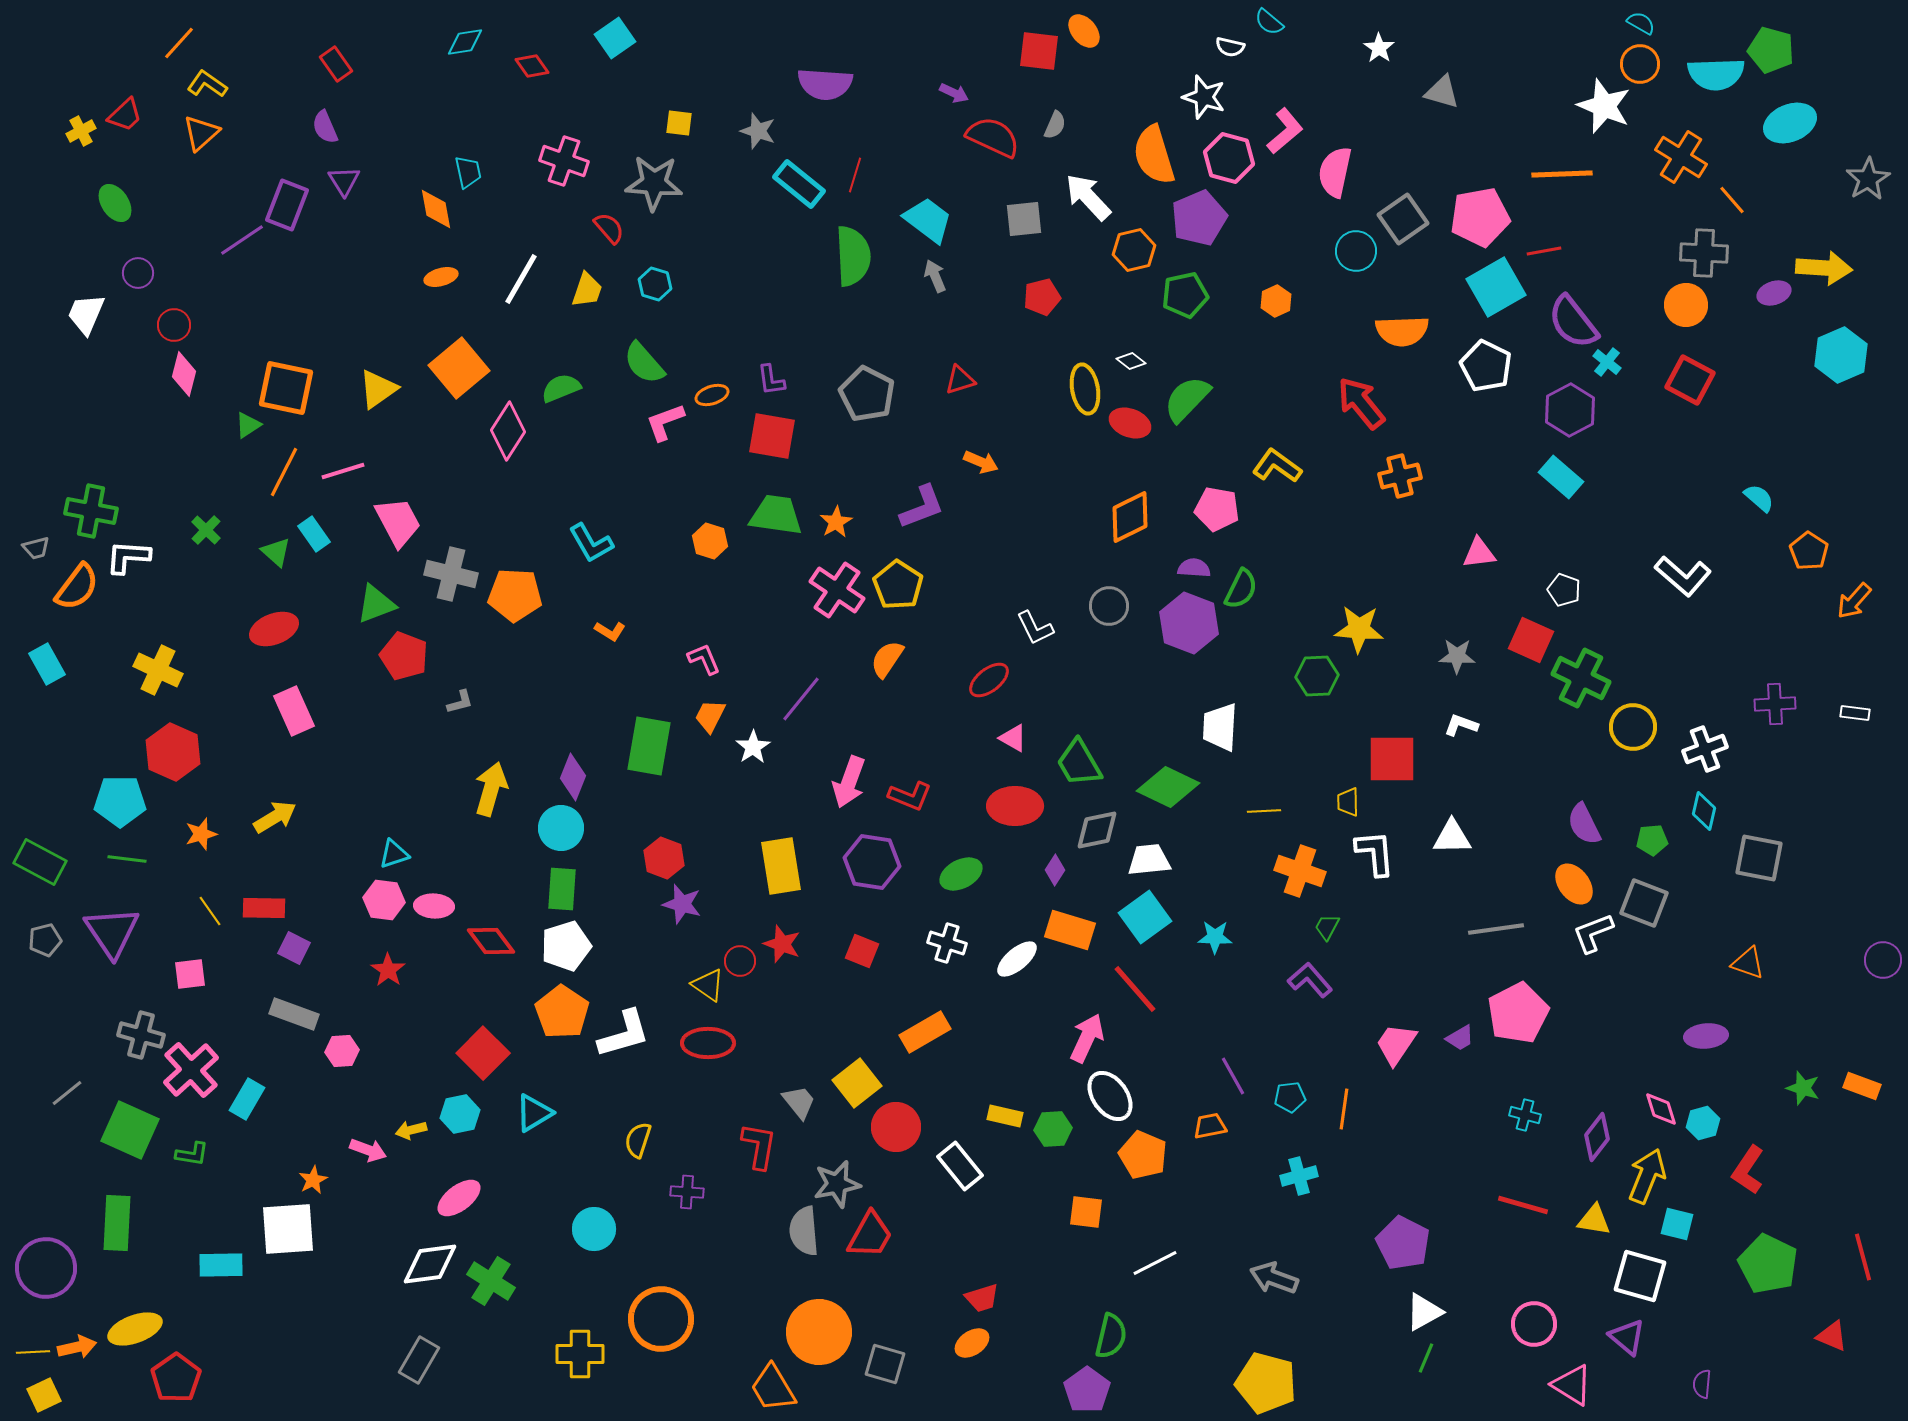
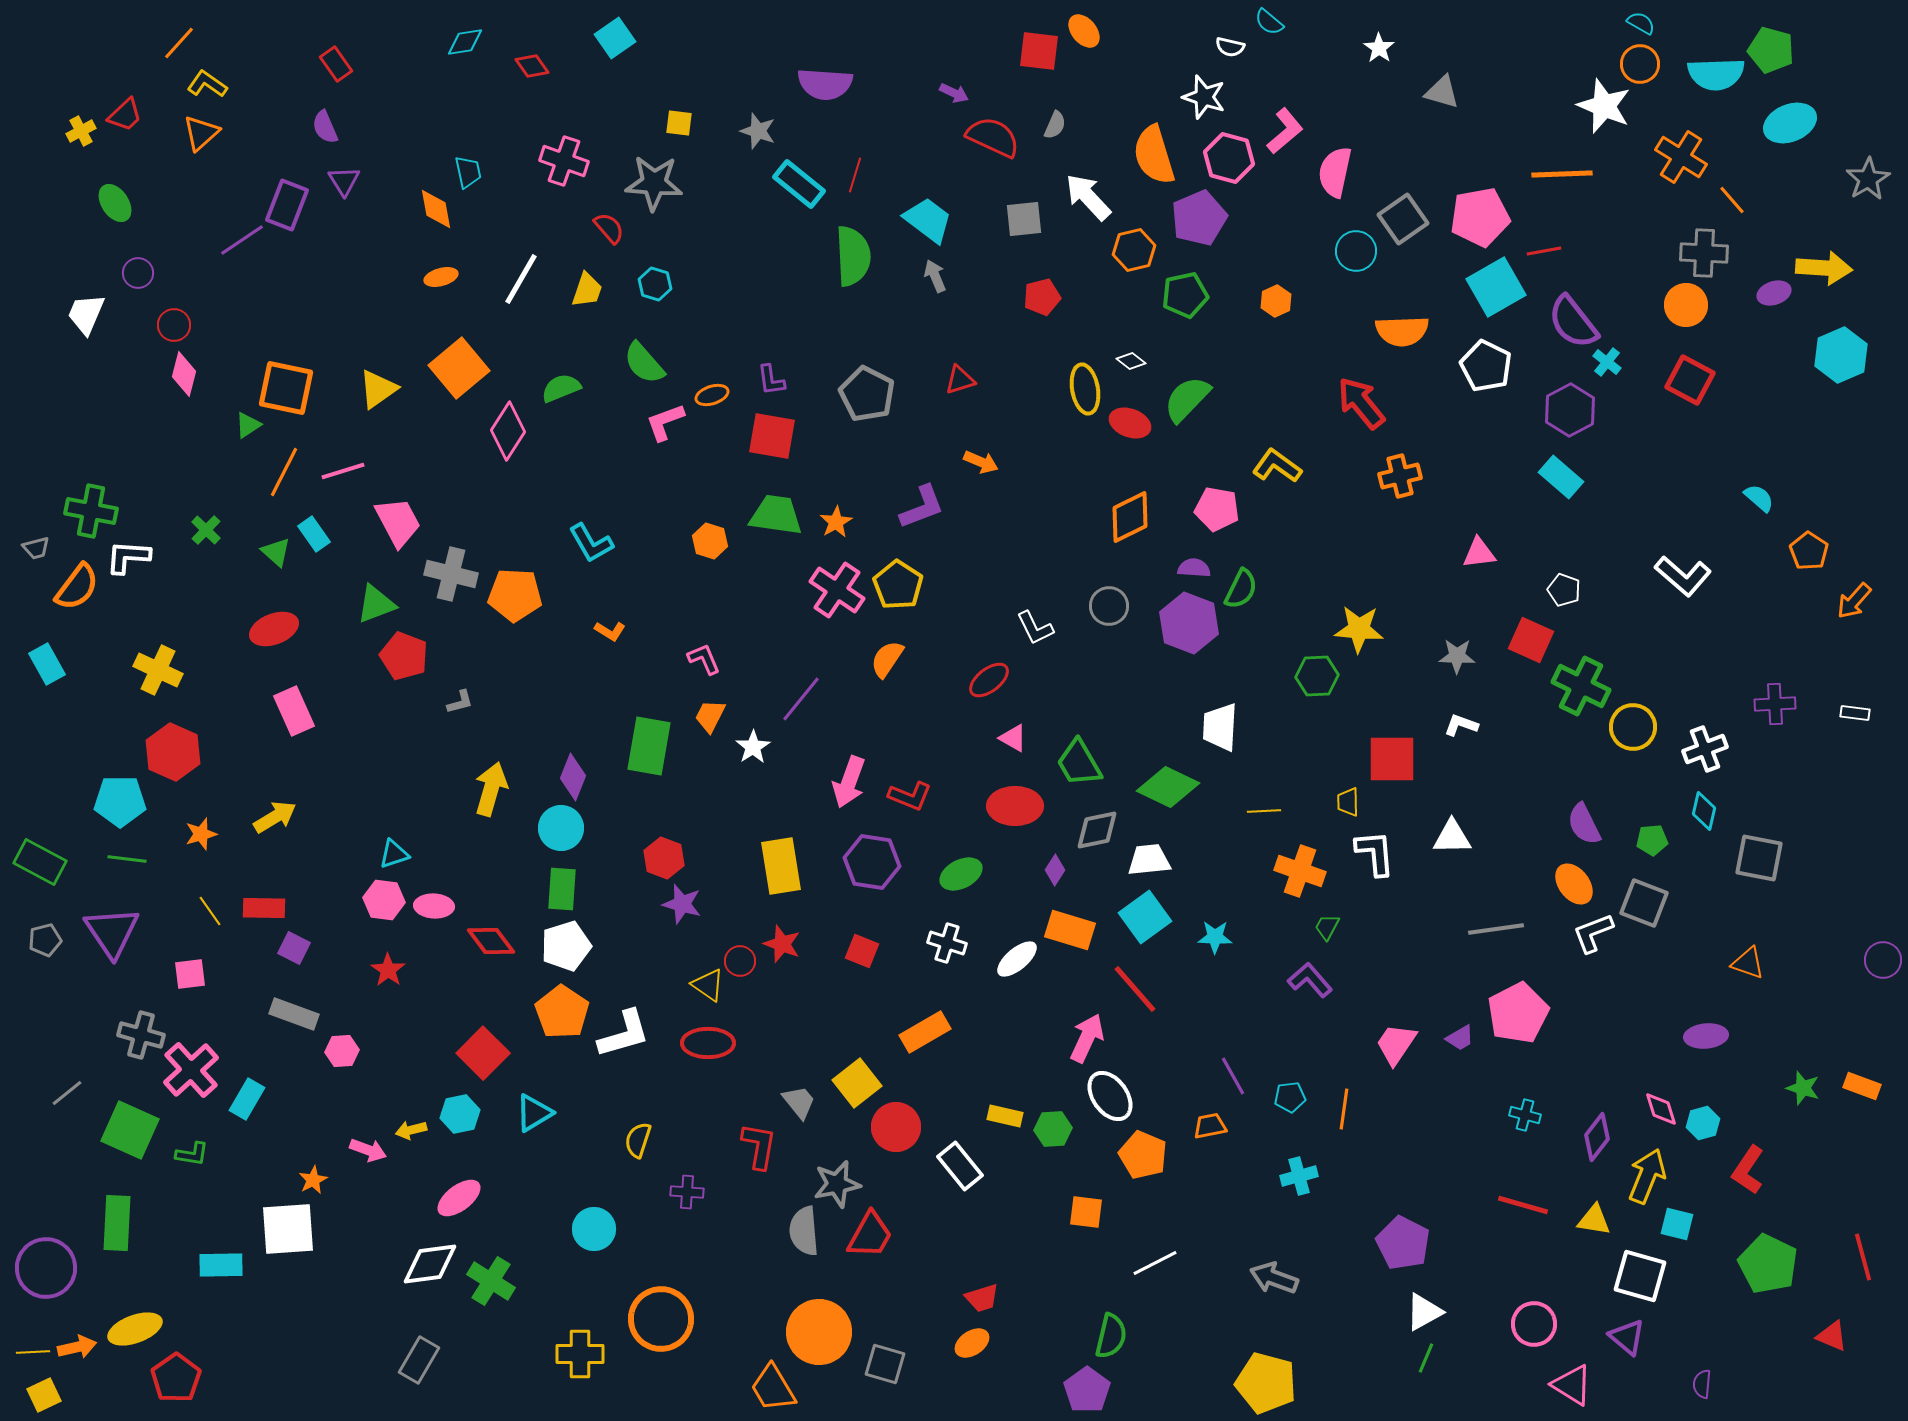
green cross at (1581, 678): moved 8 px down
